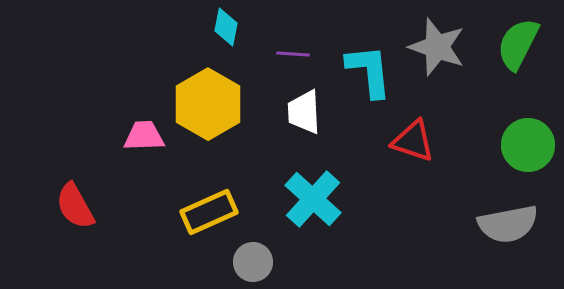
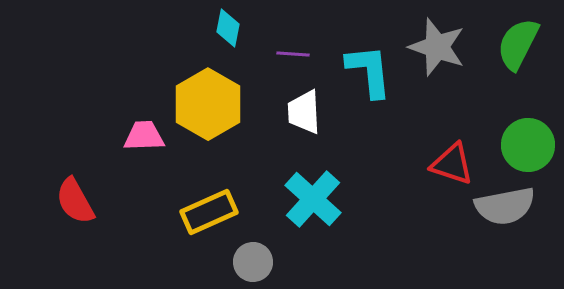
cyan diamond: moved 2 px right, 1 px down
red triangle: moved 39 px right, 23 px down
red semicircle: moved 5 px up
gray semicircle: moved 3 px left, 18 px up
